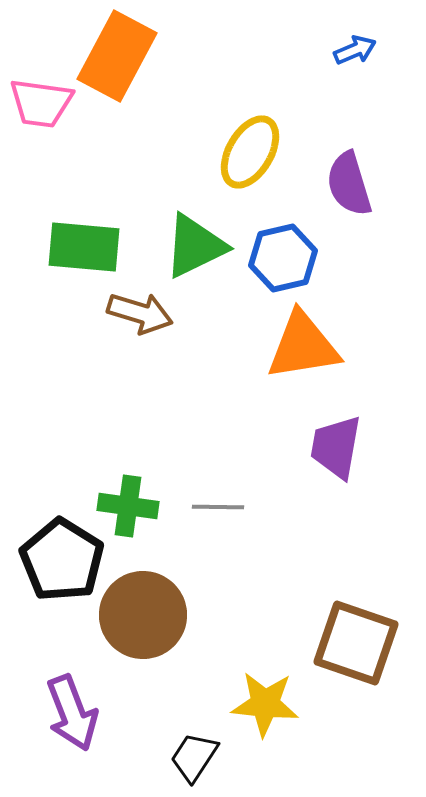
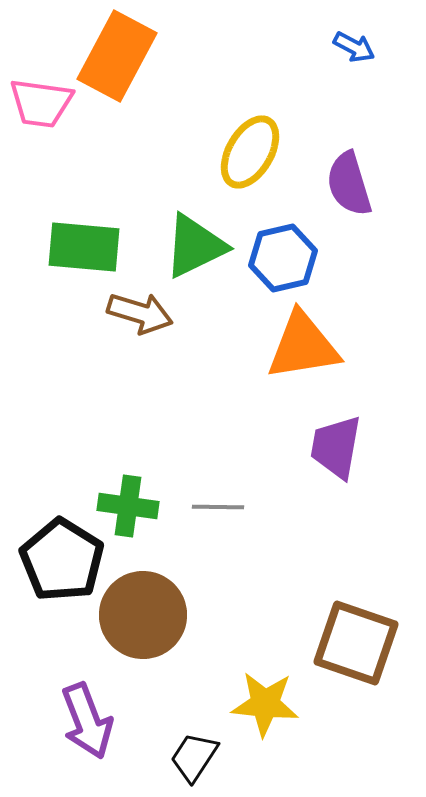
blue arrow: moved 1 px left, 3 px up; rotated 51 degrees clockwise
purple arrow: moved 15 px right, 8 px down
